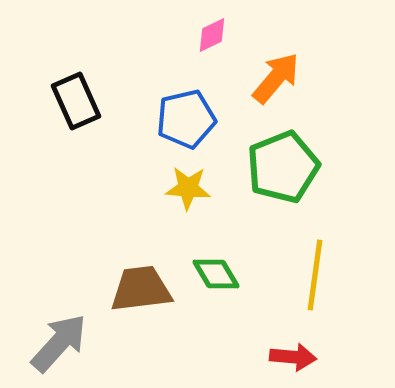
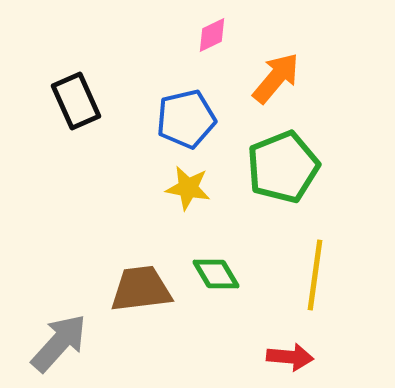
yellow star: rotated 6 degrees clockwise
red arrow: moved 3 px left
